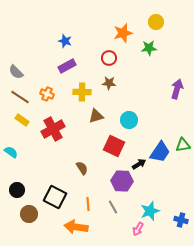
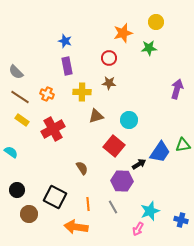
purple rectangle: rotated 72 degrees counterclockwise
red square: rotated 15 degrees clockwise
